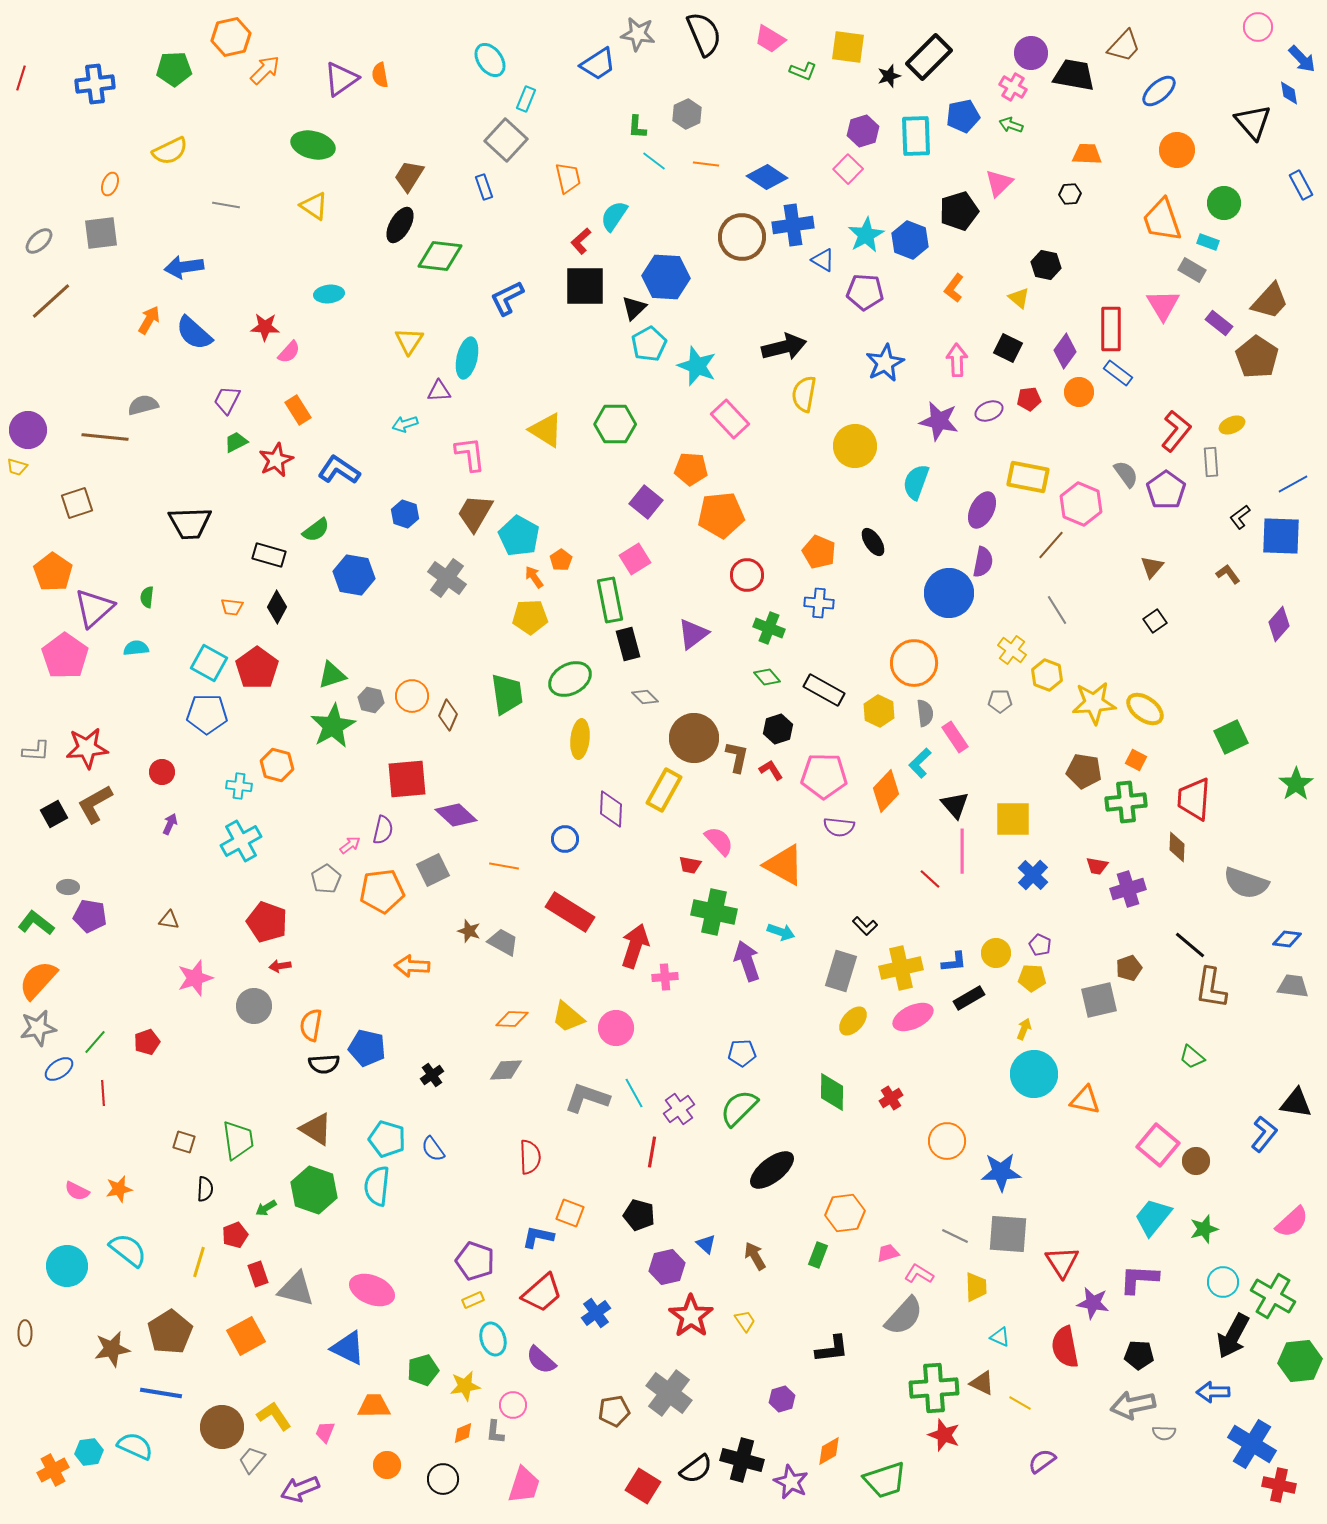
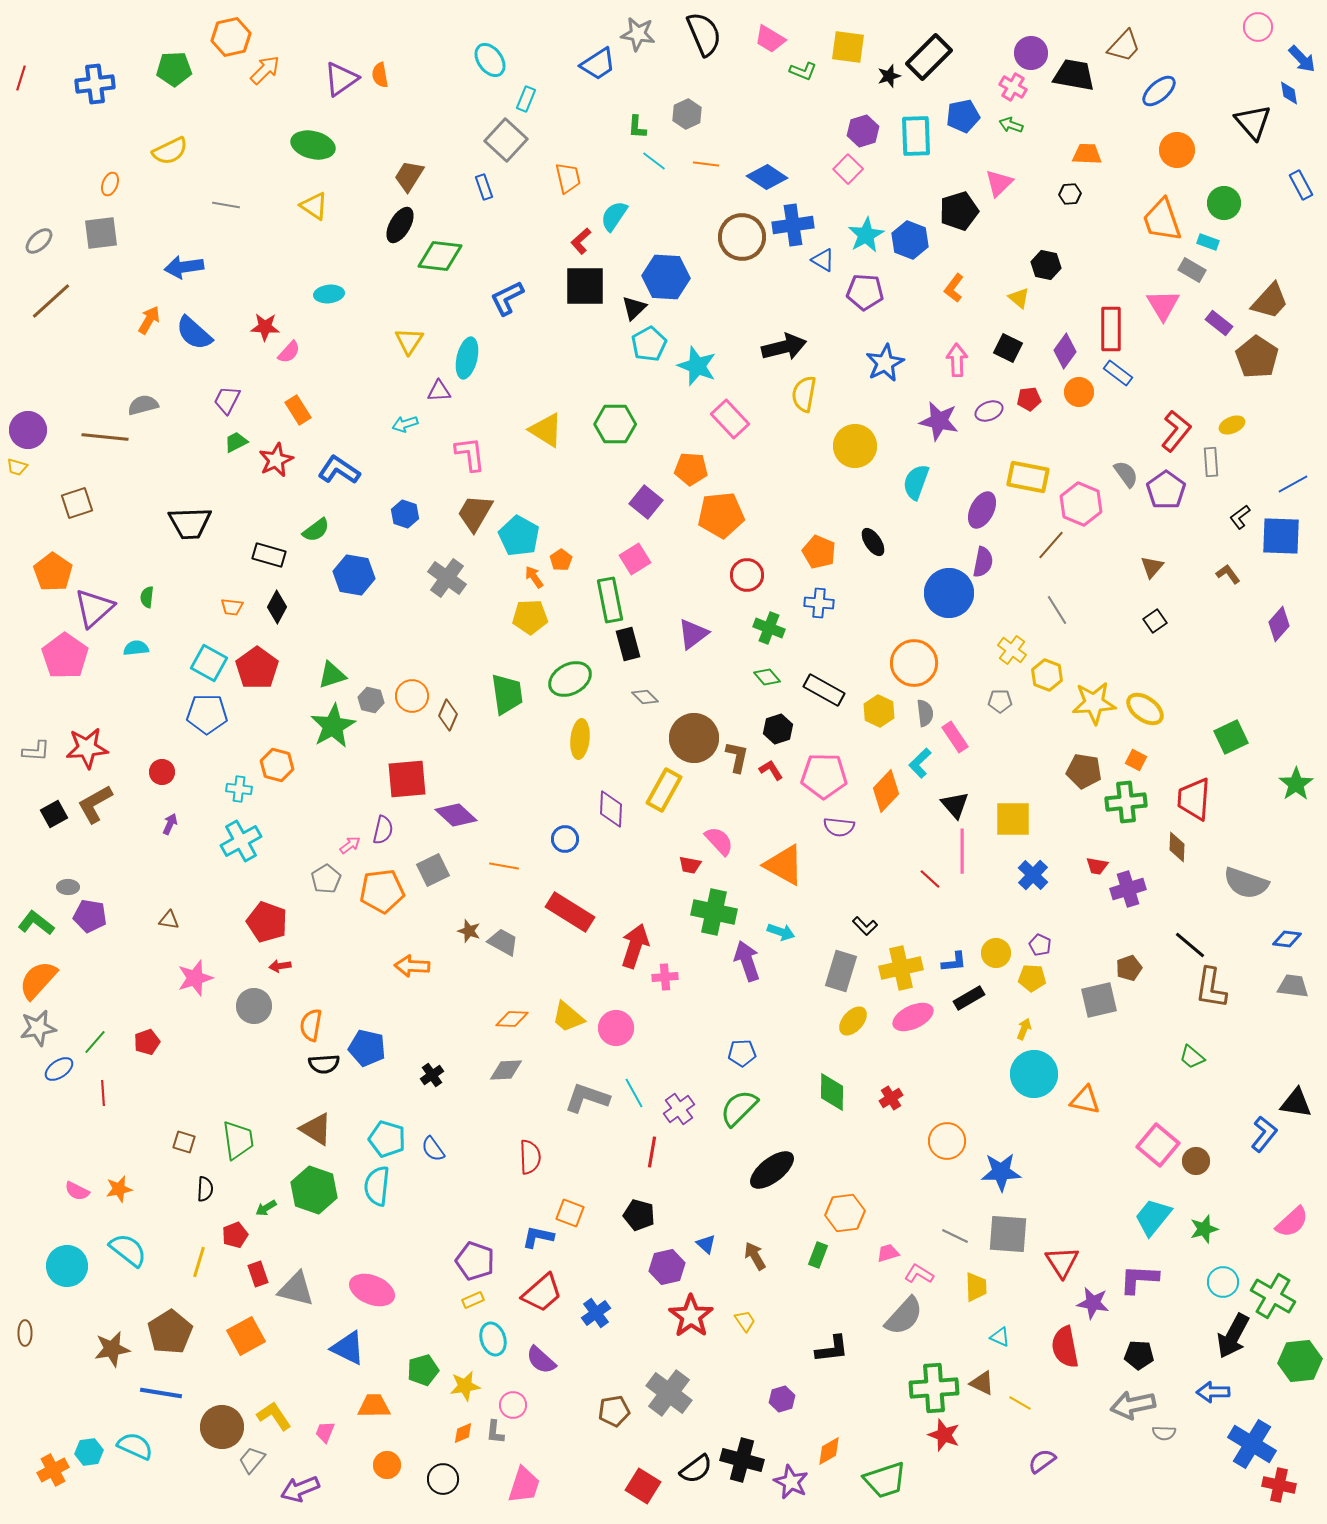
cyan cross at (239, 786): moved 3 px down
